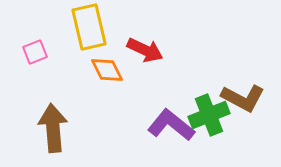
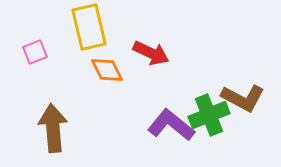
red arrow: moved 6 px right, 3 px down
